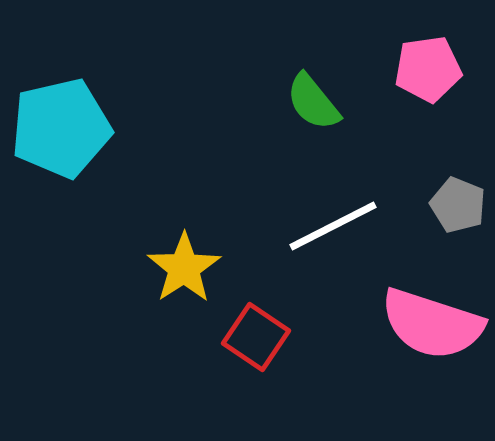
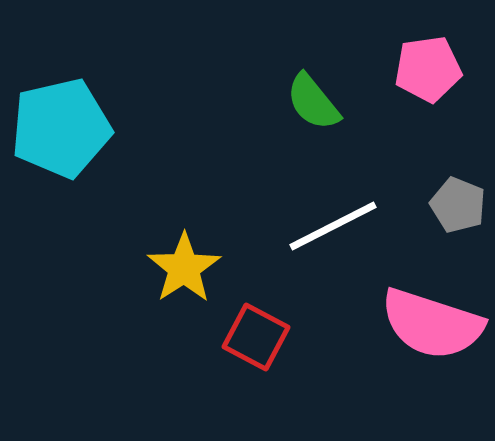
red square: rotated 6 degrees counterclockwise
